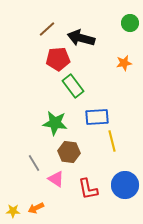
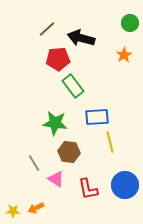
orange star: moved 8 px up; rotated 21 degrees counterclockwise
yellow line: moved 2 px left, 1 px down
